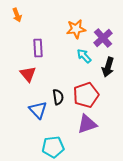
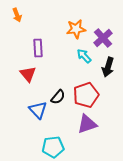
black semicircle: rotated 49 degrees clockwise
